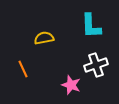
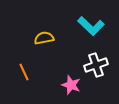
cyan L-shape: rotated 44 degrees counterclockwise
orange line: moved 1 px right, 3 px down
